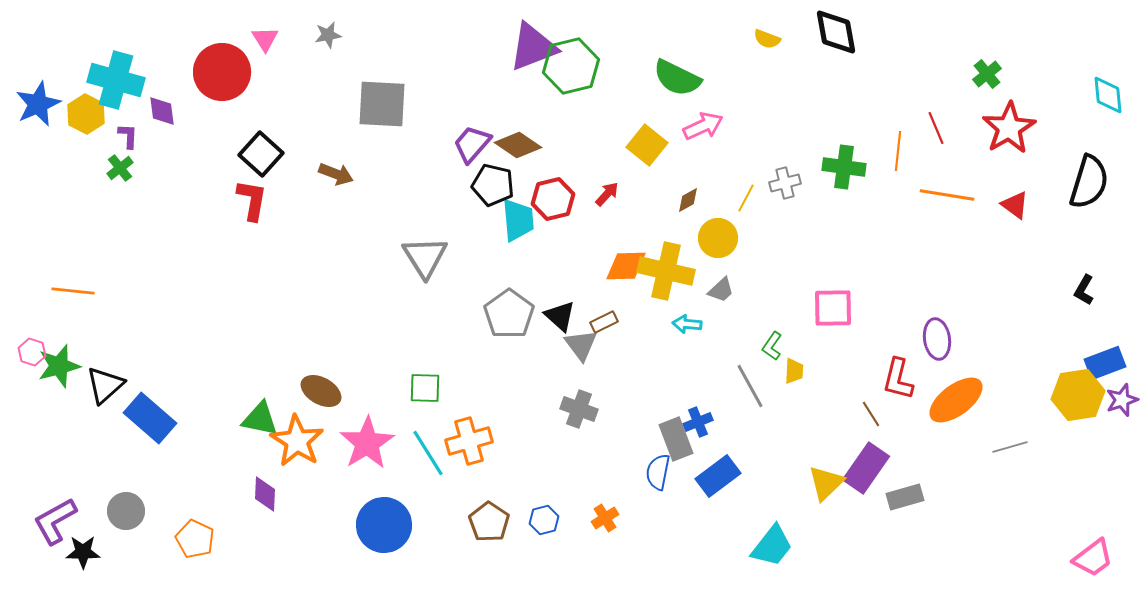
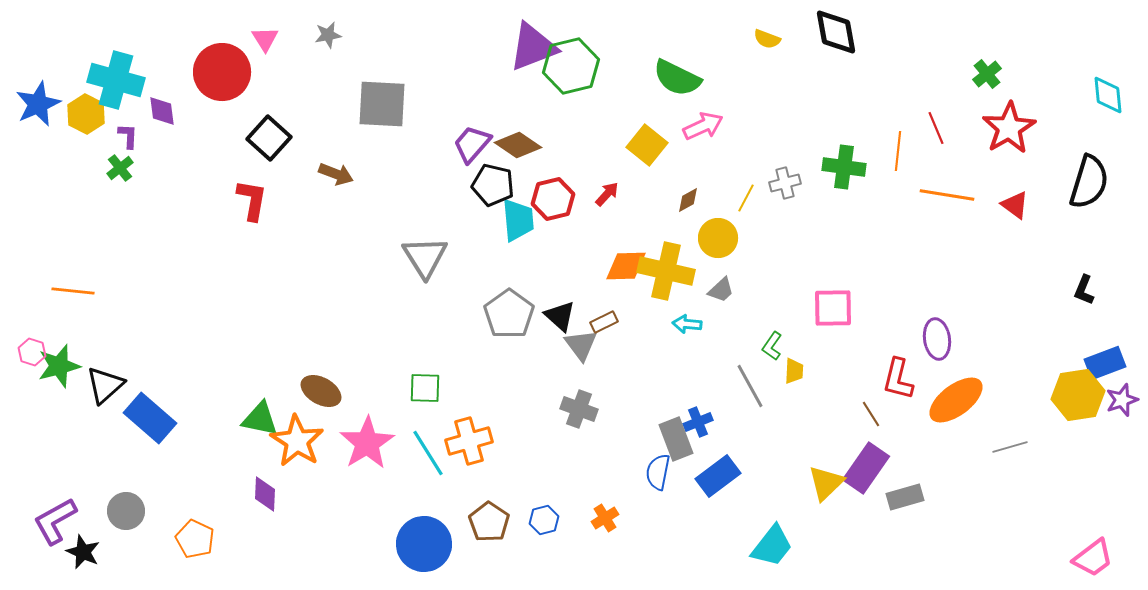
black square at (261, 154): moved 8 px right, 16 px up
black L-shape at (1084, 290): rotated 8 degrees counterclockwise
blue circle at (384, 525): moved 40 px right, 19 px down
black star at (83, 552): rotated 24 degrees clockwise
